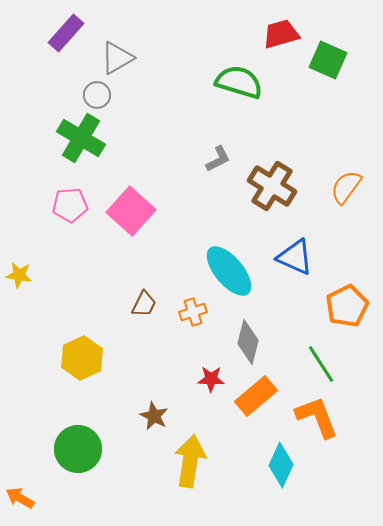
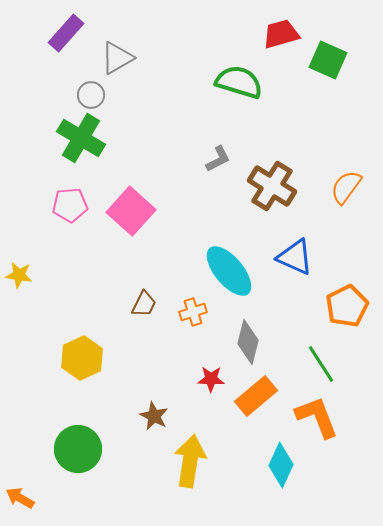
gray circle: moved 6 px left
